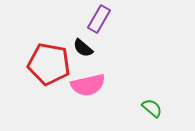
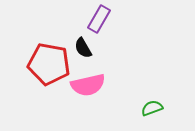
black semicircle: rotated 20 degrees clockwise
green semicircle: rotated 60 degrees counterclockwise
